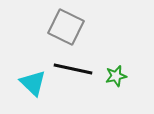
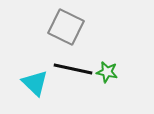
green star: moved 9 px left, 4 px up; rotated 25 degrees clockwise
cyan triangle: moved 2 px right
